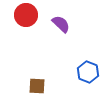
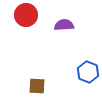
purple semicircle: moved 3 px right, 1 px down; rotated 48 degrees counterclockwise
